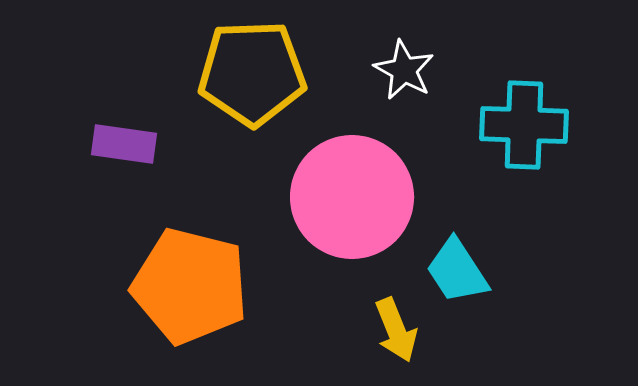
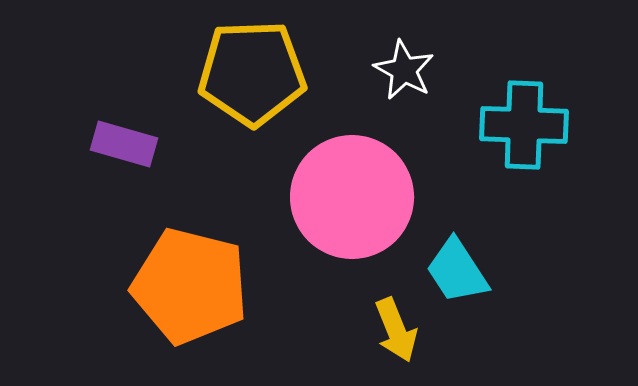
purple rectangle: rotated 8 degrees clockwise
